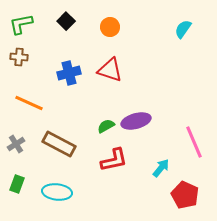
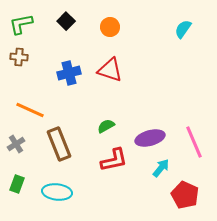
orange line: moved 1 px right, 7 px down
purple ellipse: moved 14 px right, 17 px down
brown rectangle: rotated 40 degrees clockwise
